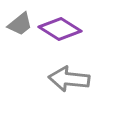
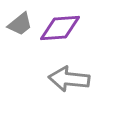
purple diamond: moved 1 px up; rotated 36 degrees counterclockwise
